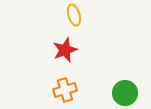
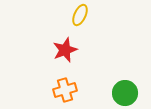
yellow ellipse: moved 6 px right; rotated 40 degrees clockwise
